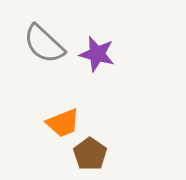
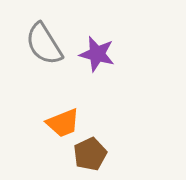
gray semicircle: rotated 15 degrees clockwise
brown pentagon: rotated 12 degrees clockwise
